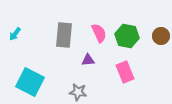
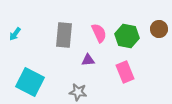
brown circle: moved 2 px left, 7 px up
